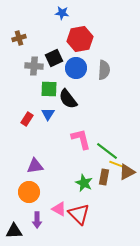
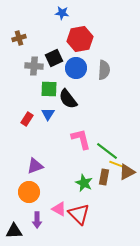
purple triangle: rotated 12 degrees counterclockwise
